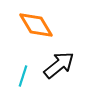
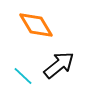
cyan line: rotated 65 degrees counterclockwise
